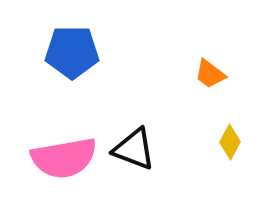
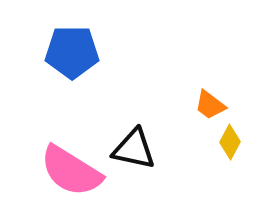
orange trapezoid: moved 31 px down
black triangle: rotated 9 degrees counterclockwise
pink semicircle: moved 7 px right, 13 px down; rotated 42 degrees clockwise
